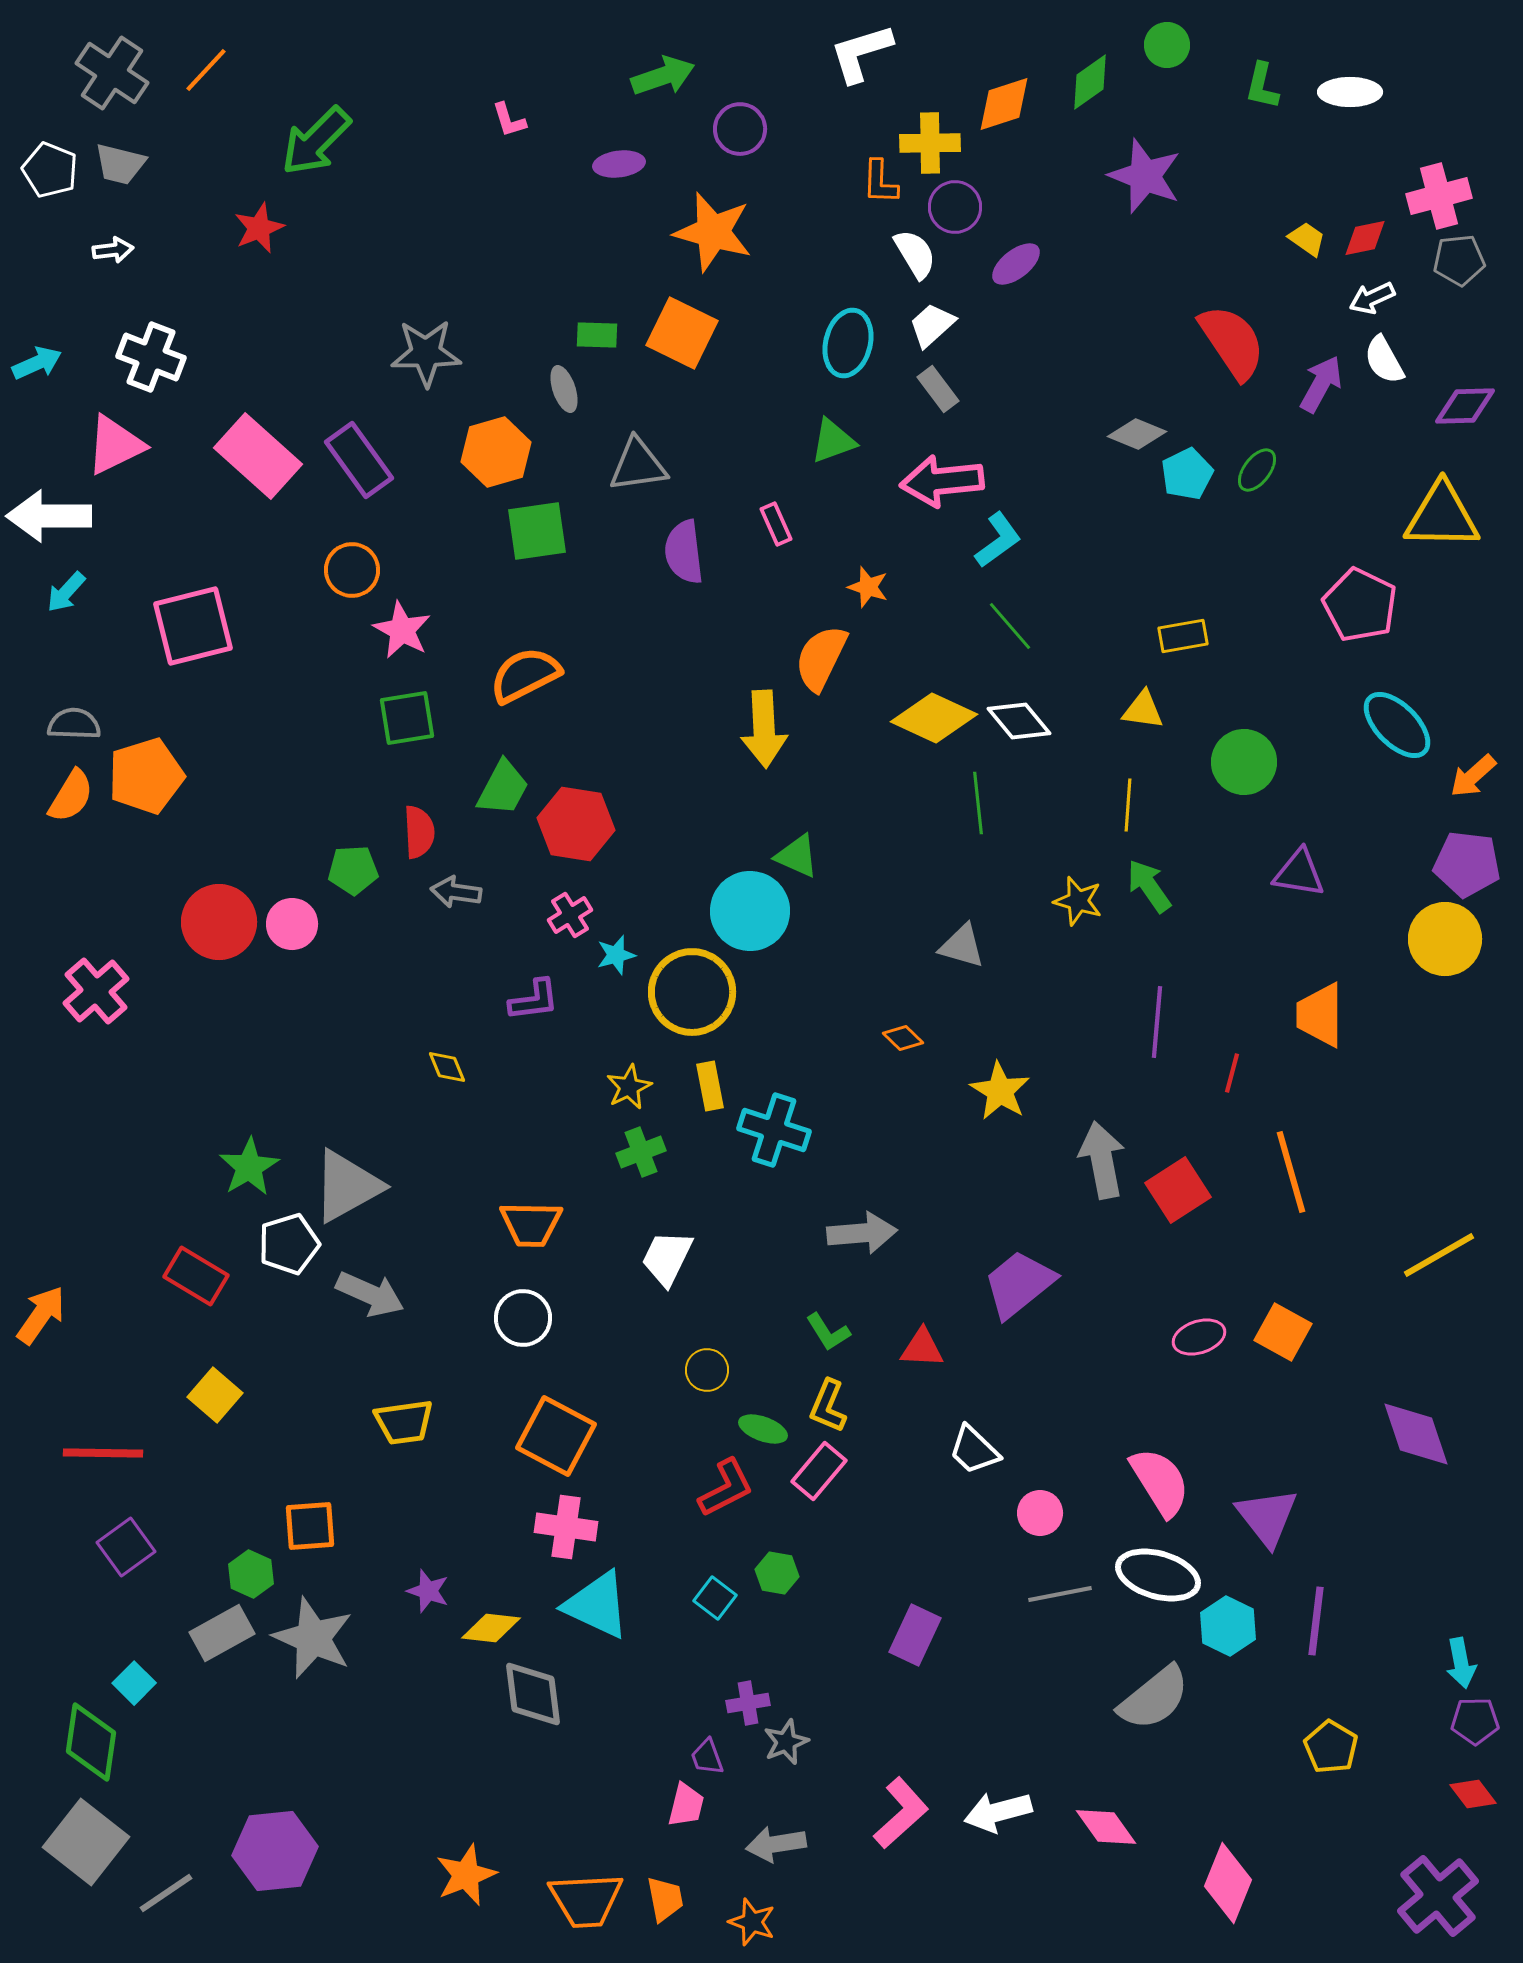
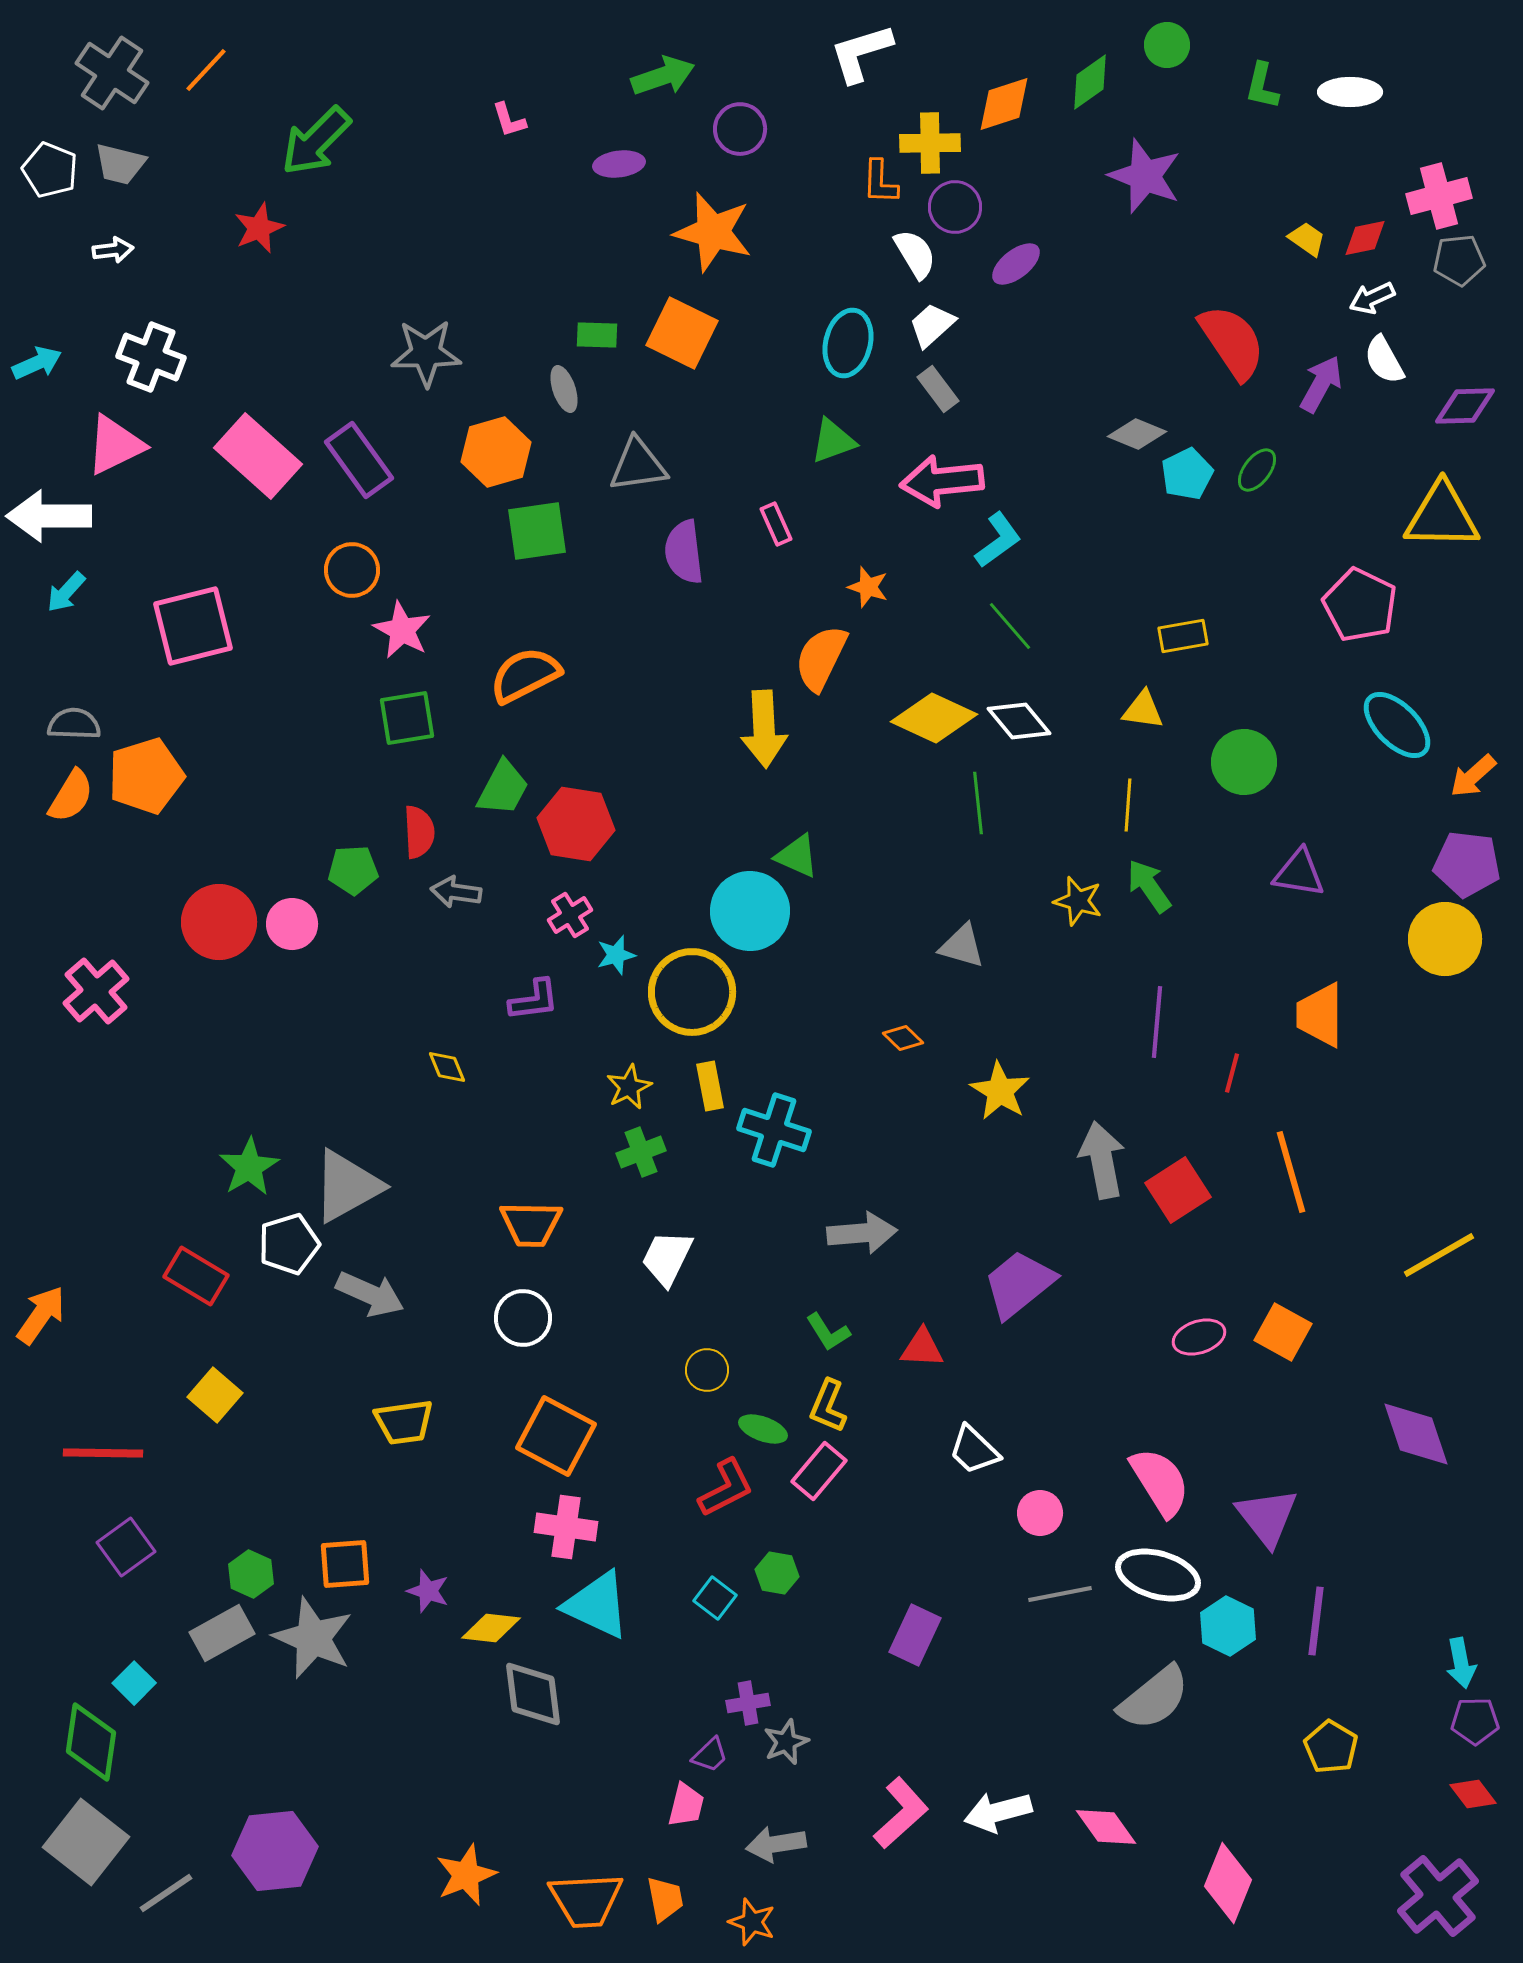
orange square at (310, 1526): moved 35 px right, 38 px down
purple trapezoid at (707, 1757): moved 3 px right, 2 px up; rotated 114 degrees counterclockwise
